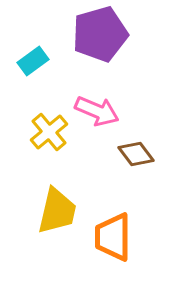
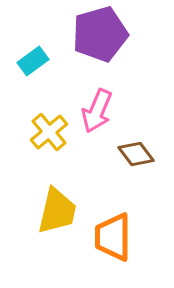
pink arrow: rotated 90 degrees clockwise
